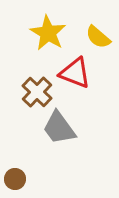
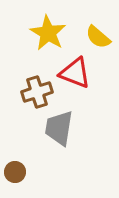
brown cross: rotated 28 degrees clockwise
gray trapezoid: rotated 45 degrees clockwise
brown circle: moved 7 px up
